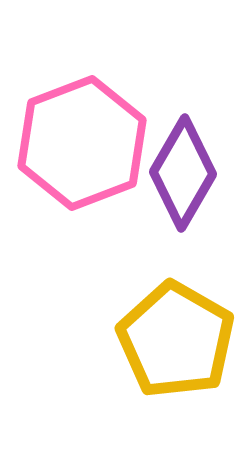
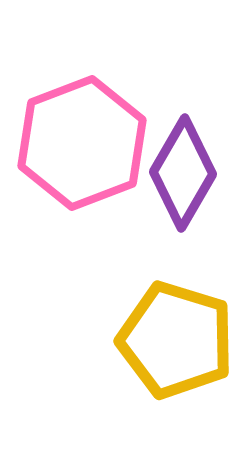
yellow pentagon: rotated 13 degrees counterclockwise
